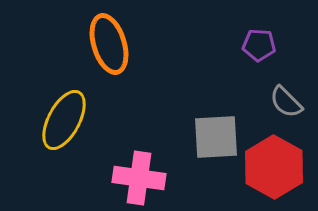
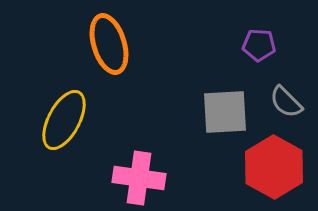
gray square: moved 9 px right, 25 px up
